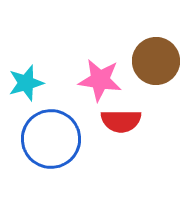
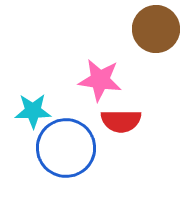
brown circle: moved 32 px up
cyan star: moved 7 px right, 28 px down; rotated 15 degrees clockwise
blue circle: moved 15 px right, 9 px down
